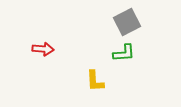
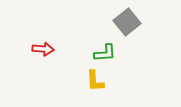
gray square: rotated 12 degrees counterclockwise
green L-shape: moved 19 px left
